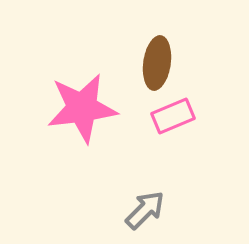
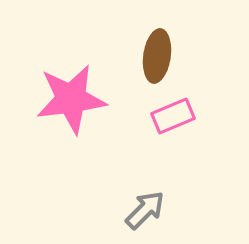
brown ellipse: moved 7 px up
pink star: moved 11 px left, 9 px up
